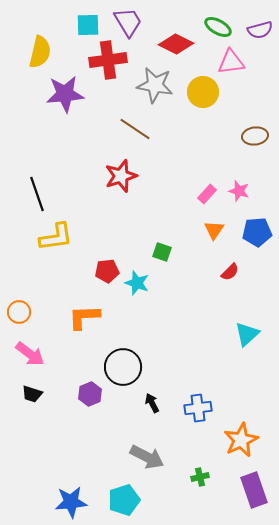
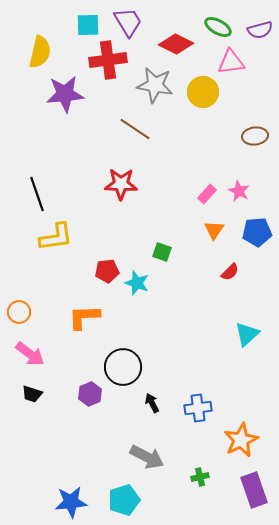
red star: moved 8 px down; rotated 20 degrees clockwise
pink star: rotated 10 degrees clockwise
